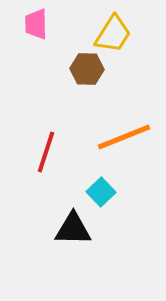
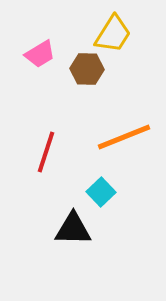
pink trapezoid: moved 4 px right, 30 px down; rotated 120 degrees counterclockwise
